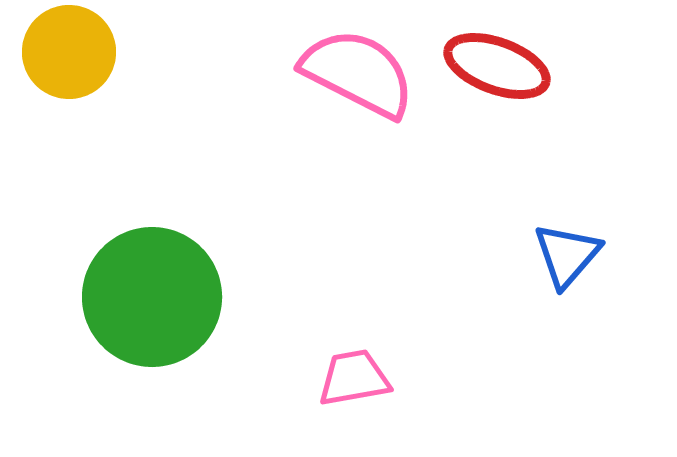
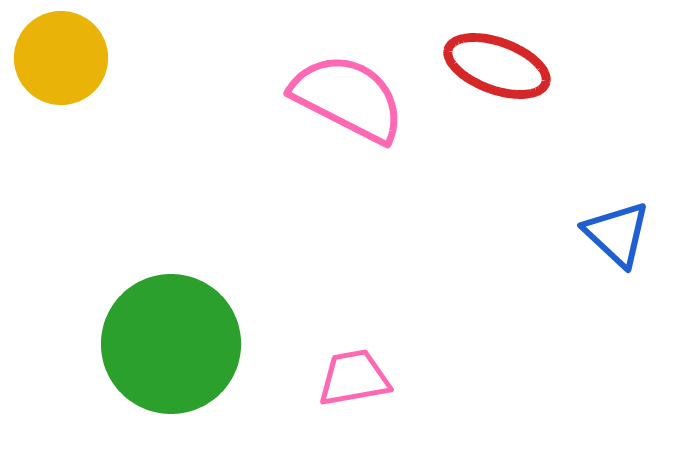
yellow circle: moved 8 px left, 6 px down
pink semicircle: moved 10 px left, 25 px down
blue triangle: moved 50 px right, 21 px up; rotated 28 degrees counterclockwise
green circle: moved 19 px right, 47 px down
